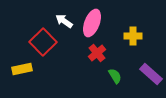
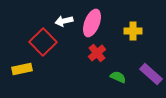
white arrow: rotated 48 degrees counterclockwise
yellow cross: moved 5 px up
green semicircle: moved 3 px right, 1 px down; rotated 35 degrees counterclockwise
